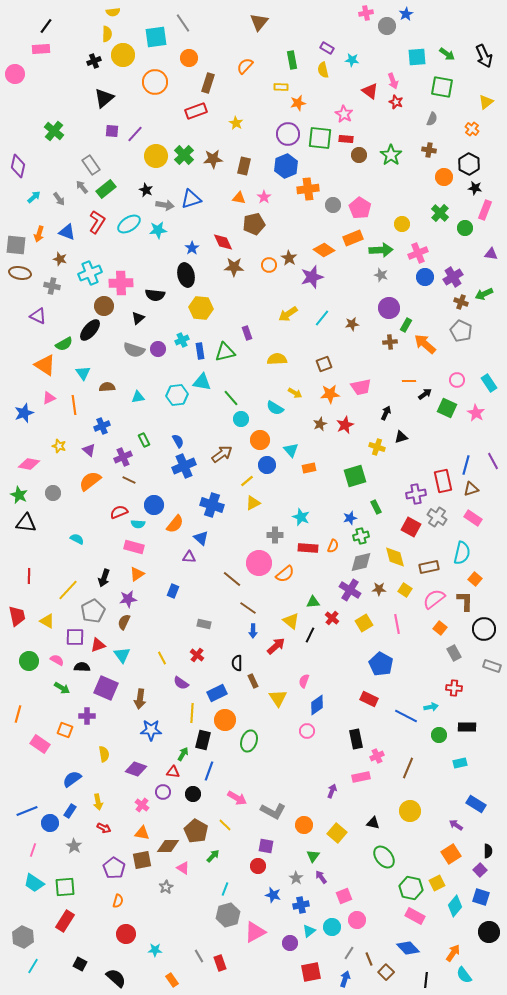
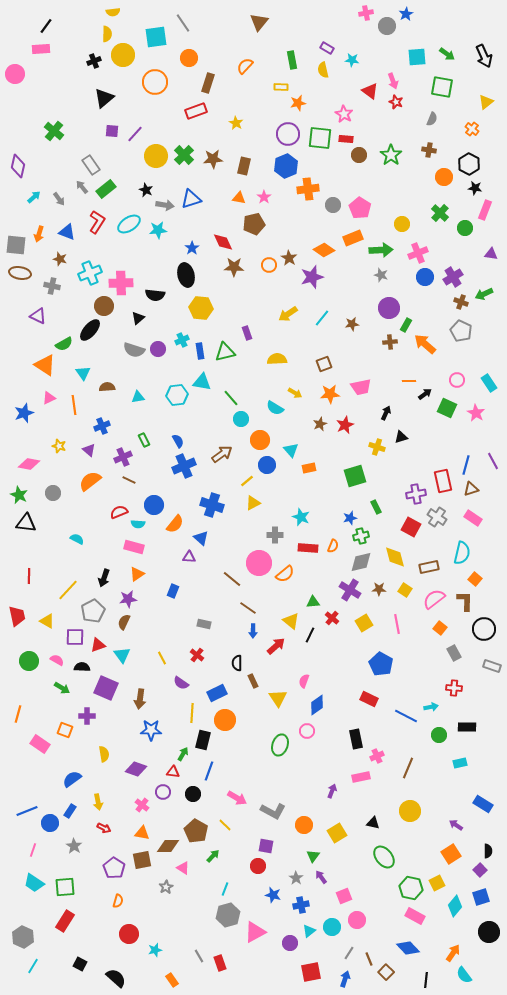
green ellipse at (249, 741): moved 31 px right, 4 px down
blue rectangle at (476, 804): moved 7 px right
yellow square at (337, 833): rotated 18 degrees clockwise
blue square at (481, 897): rotated 36 degrees counterclockwise
red circle at (126, 934): moved 3 px right
cyan star at (155, 950): rotated 16 degrees counterclockwise
